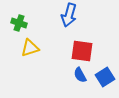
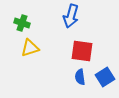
blue arrow: moved 2 px right, 1 px down
green cross: moved 3 px right
blue semicircle: moved 2 px down; rotated 21 degrees clockwise
